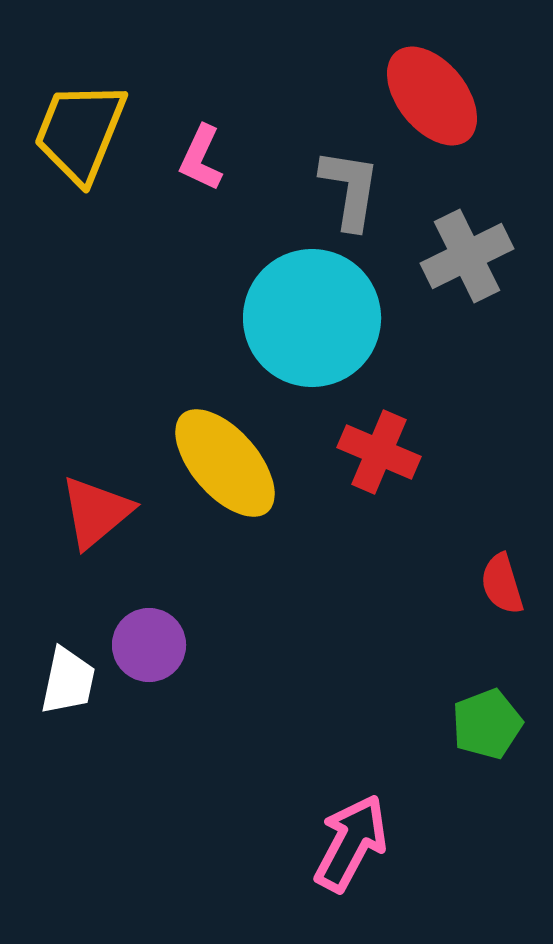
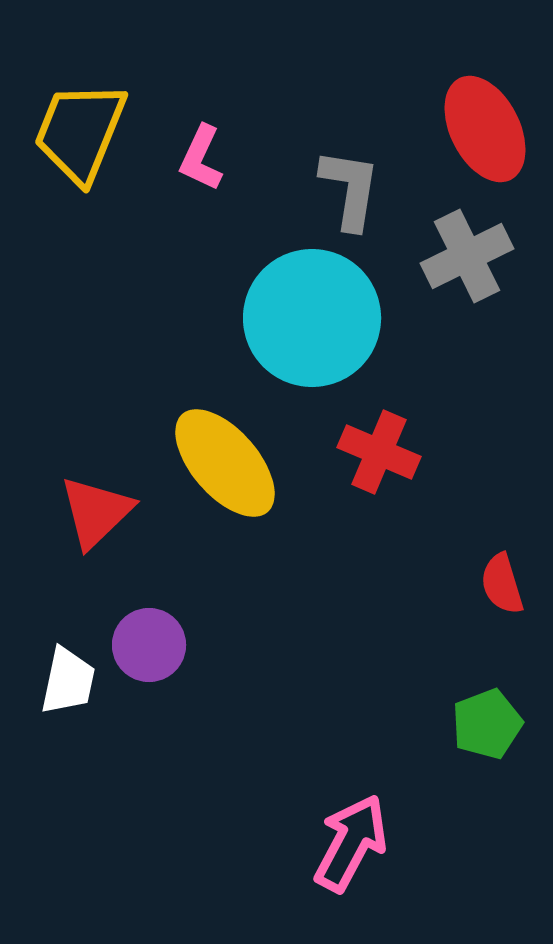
red ellipse: moved 53 px right, 33 px down; rotated 12 degrees clockwise
red triangle: rotated 4 degrees counterclockwise
